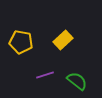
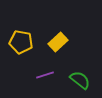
yellow rectangle: moved 5 px left, 2 px down
green semicircle: moved 3 px right, 1 px up
